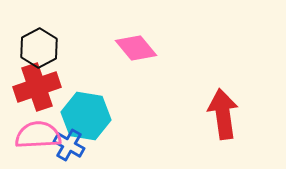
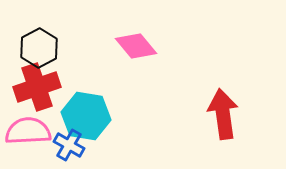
pink diamond: moved 2 px up
pink semicircle: moved 10 px left, 4 px up
